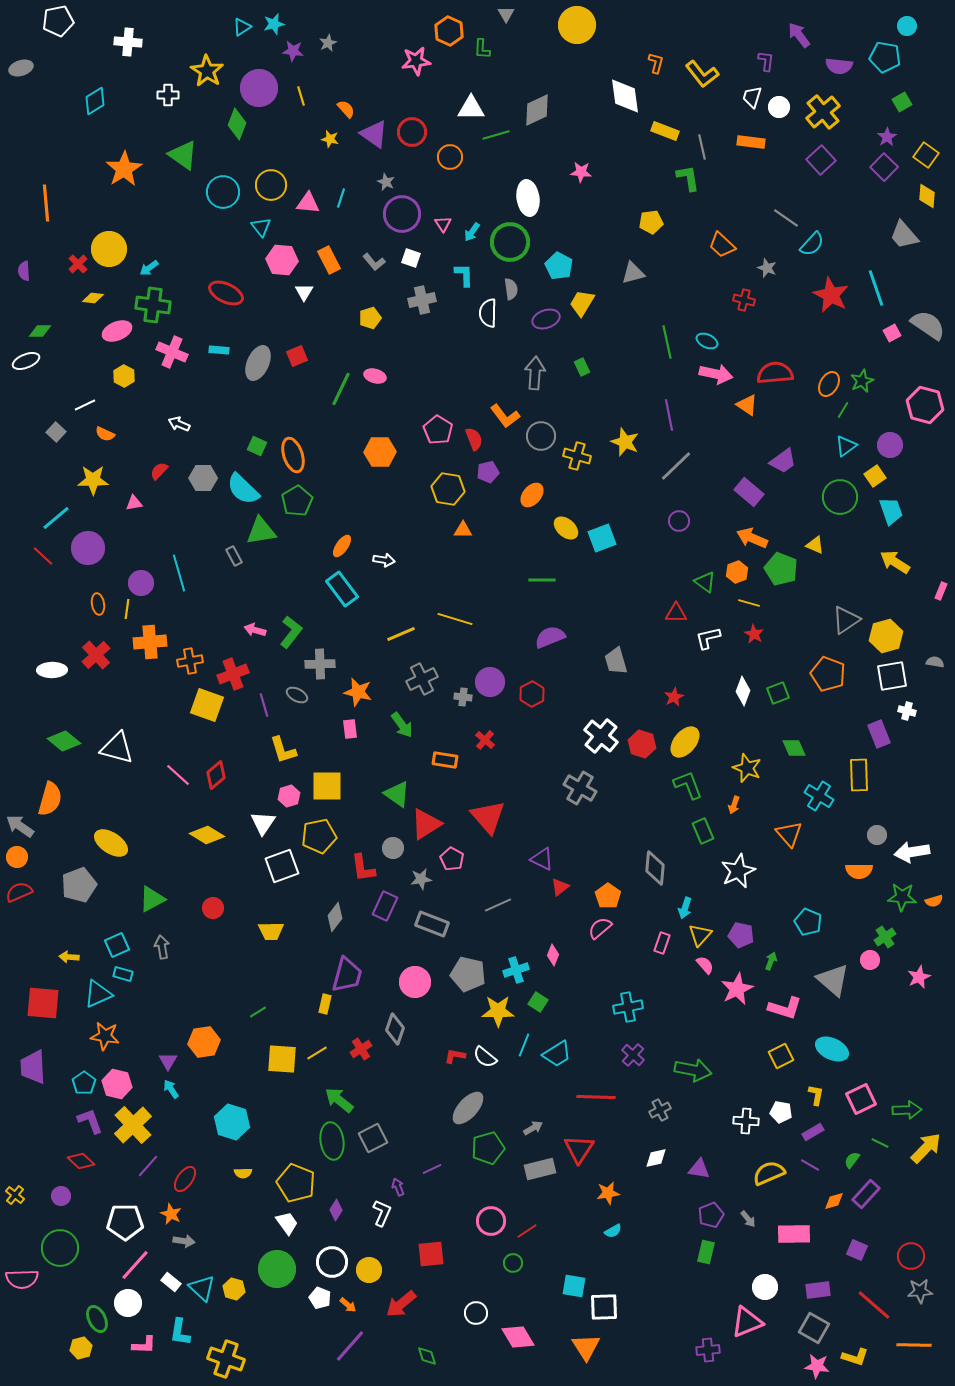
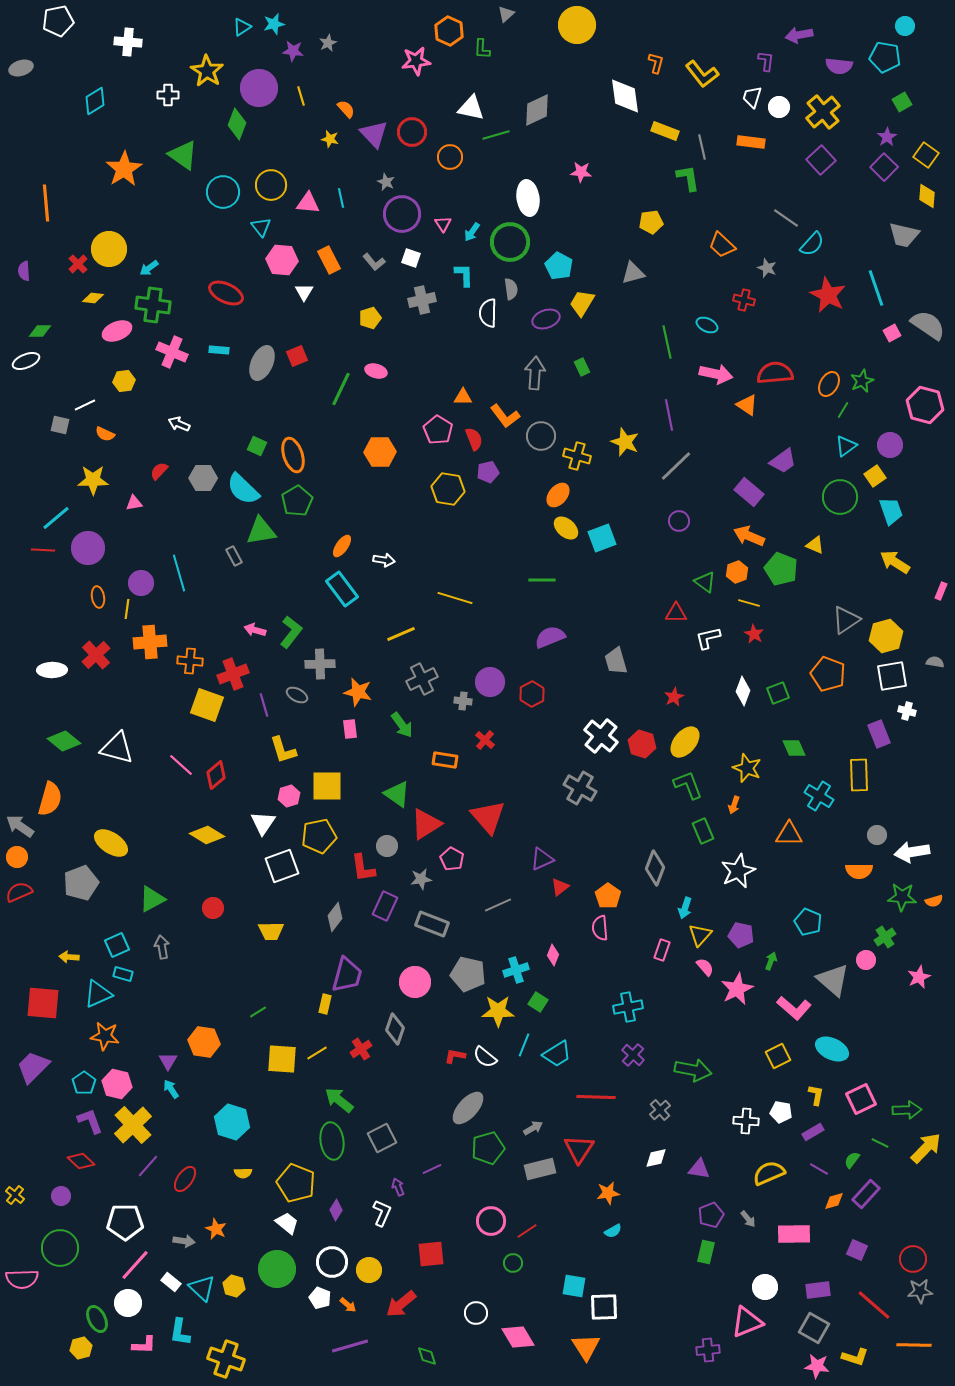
gray triangle at (506, 14): rotated 18 degrees clockwise
cyan circle at (907, 26): moved 2 px left
purple arrow at (799, 35): rotated 64 degrees counterclockwise
white triangle at (471, 108): rotated 12 degrees clockwise
purple triangle at (374, 134): rotated 12 degrees clockwise
cyan line at (341, 198): rotated 30 degrees counterclockwise
gray trapezoid at (904, 235): rotated 36 degrees counterclockwise
red star at (831, 295): moved 3 px left
cyan ellipse at (707, 341): moved 16 px up
gray ellipse at (258, 363): moved 4 px right
yellow hexagon at (124, 376): moved 5 px down; rotated 25 degrees clockwise
pink ellipse at (375, 376): moved 1 px right, 5 px up
gray square at (56, 432): moved 4 px right, 7 px up; rotated 30 degrees counterclockwise
orange ellipse at (532, 495): moved 26 px right
orange triangle at (463, 530): moved 133 px up
orange arrow at (752, 538): moved 3 px left, 2 px up
red line at (43, 556): moved 6 px up; rotated 40 degrees counterclockwise
orange ellipse at (98, 604): moved 7 px up
yellow line at (455, 619): moved 21 px up
orange cross at (190, 661): rotated 15 degrees clockwise
gray cross at (463, 697): moved 4 px down
pink line at (178, 775): moved 3 px right, 10 px up
orange triangle at (789, 834): rotated 48 degrees counterclockwise
gray circle at (393, 848): moved 6 px left, 2 px up
purple triangle at (542, 859): rotated 50 degrees counterclockwise
gray diamond at (655, 868): rotated 16 degrees clockwise
gray pentagon at (79, 885): moved 2 px right, 2 px up
pink semicircle at (600, 928): rotated 55 degrees counterclockwise
pink rectangle at (662, 943): moved 7 px down
pink circle at (870, 960): moved 4 px left
pink semicircle at (705, 965): moved 2 px down
pink L-shape at (785, 1008): moved 9 px right; rotated 24 degrees clockwise
orange hexagon at (204, 1042): rotated 16 degrees clockwise
yellow square at (781, 1056): moved 3 px left
purple trapezoid at (33, 1067): rotated 48 degrees clockwise
gray cross at (660, 1110): rotated 15 degrees counterclockwise
gray square at (373, 1138): moved 9 px right
purple line at (810, 1165): moved 9 px right, 4 px down
orange star at (171, 1214): moved 45 px right, 15 px down
white trapezoid at (287, 1223): rotated 15 degrees counterclockwise
red circle at (911, 1256): moved 2 px right, 3 px down
yellow hexagon at (234, 1289): moved 3 px up
purple line at (350, 1346): rotated 33 degrees clockwise
